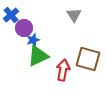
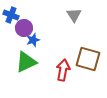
blue cross: rotated 28 degrees counterclockwise
green triangle: moved 12 px left, 6 px down
